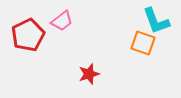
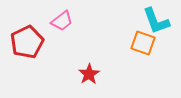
red pentagon: moved 1 px left, 7 px down
red star: rotated 15 degrees counterclockwise
